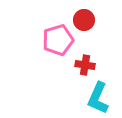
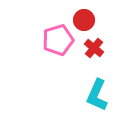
red cross: moved 9 px right, 17 px up; rotated 30 degrees clockwise
cyan L-shape: moved 1 px left, 3 px up
